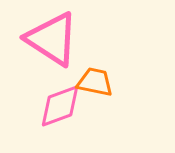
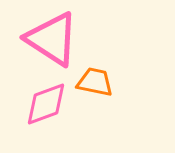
pink diamond: moved 14 px left, 2 px up
